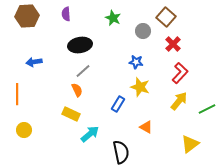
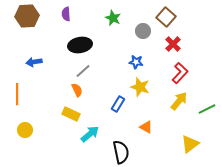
yellow circle: moved 1 px right
